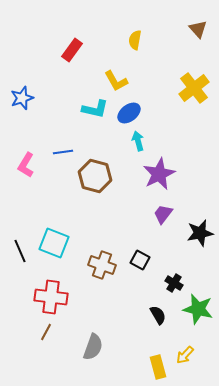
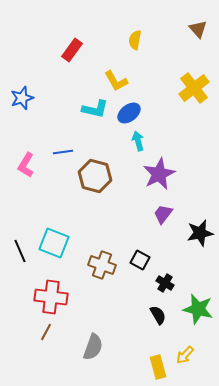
black cross: moved 9 px left
